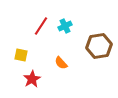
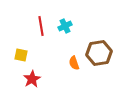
red line: rotated 42 degrees counterclockwise
brown hexagon: moved 7 px down
orange semicircle: moved 13 px right; rotated 24 degrees clockwise
